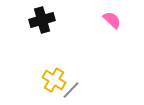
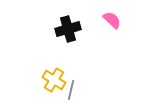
black cross: moved 26 px right, 9 px down
gray line: rotated 30 degrees counterclockwise
